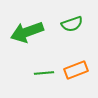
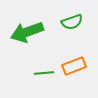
green semicircle: moved 2 px up
orange rectangle: moved 2 px left, 4 px up
